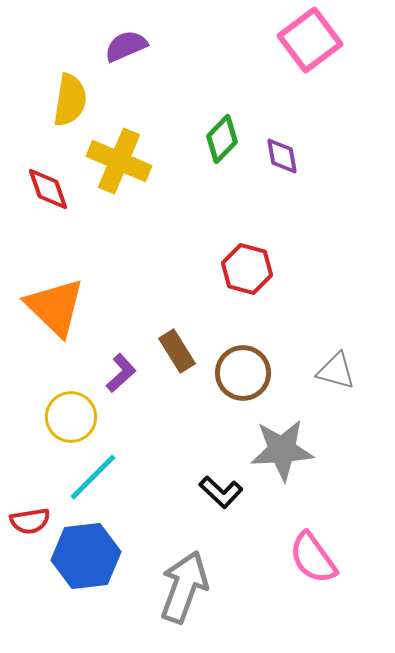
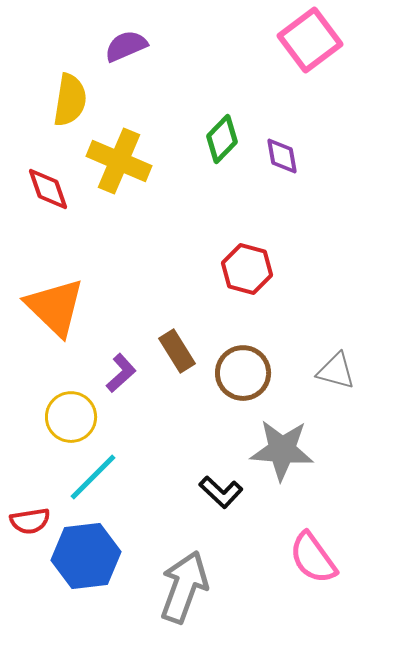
gray star: rotated 8 degrees clockwise
